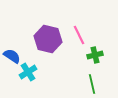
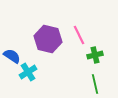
green line: moved 3 px right
